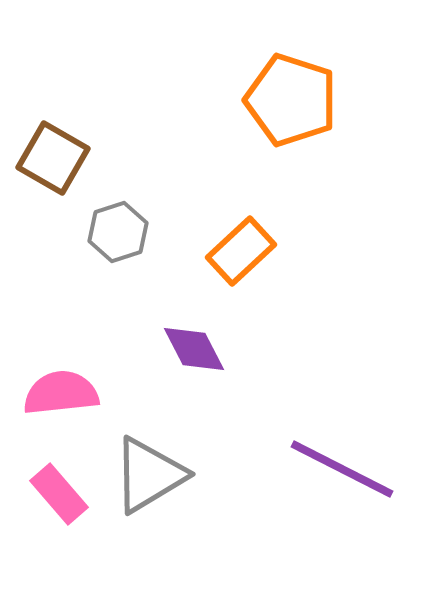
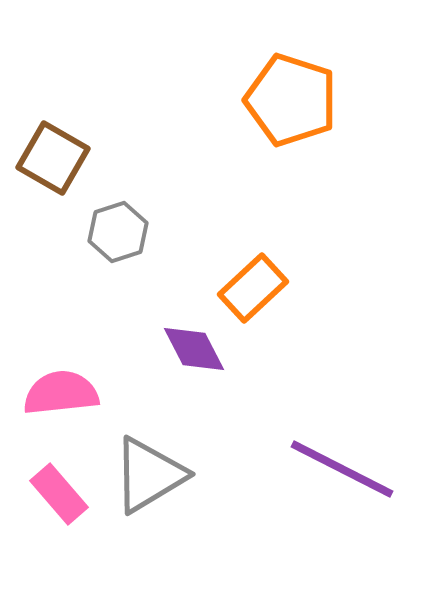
orange rectangle: moved 12 px right, 37 px down
